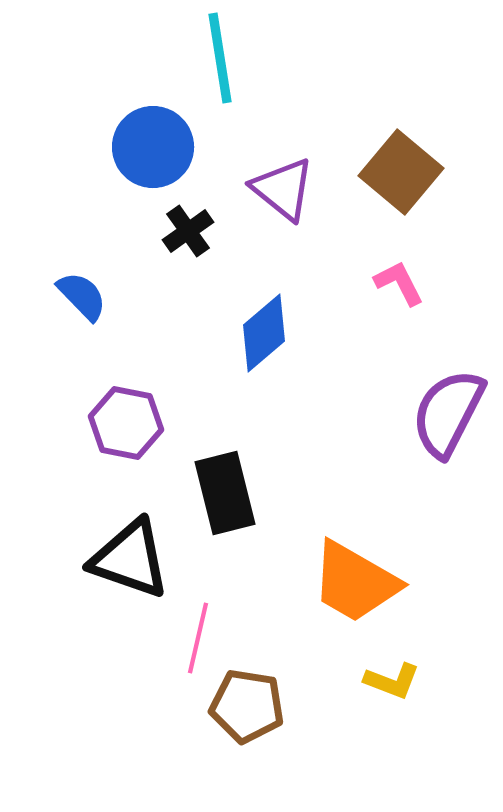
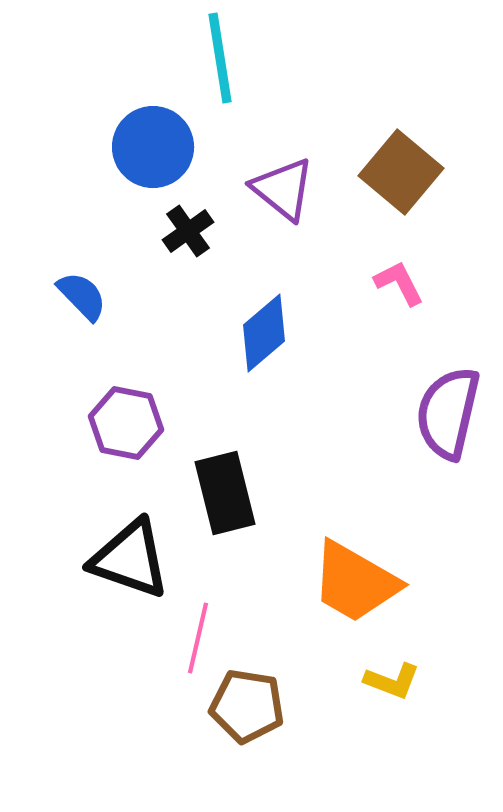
purple semicircle: rotated 14 degrees counterclockwise
